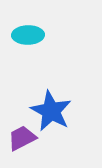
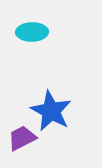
cyan ellipse: moved 4 px right, 3 px up
